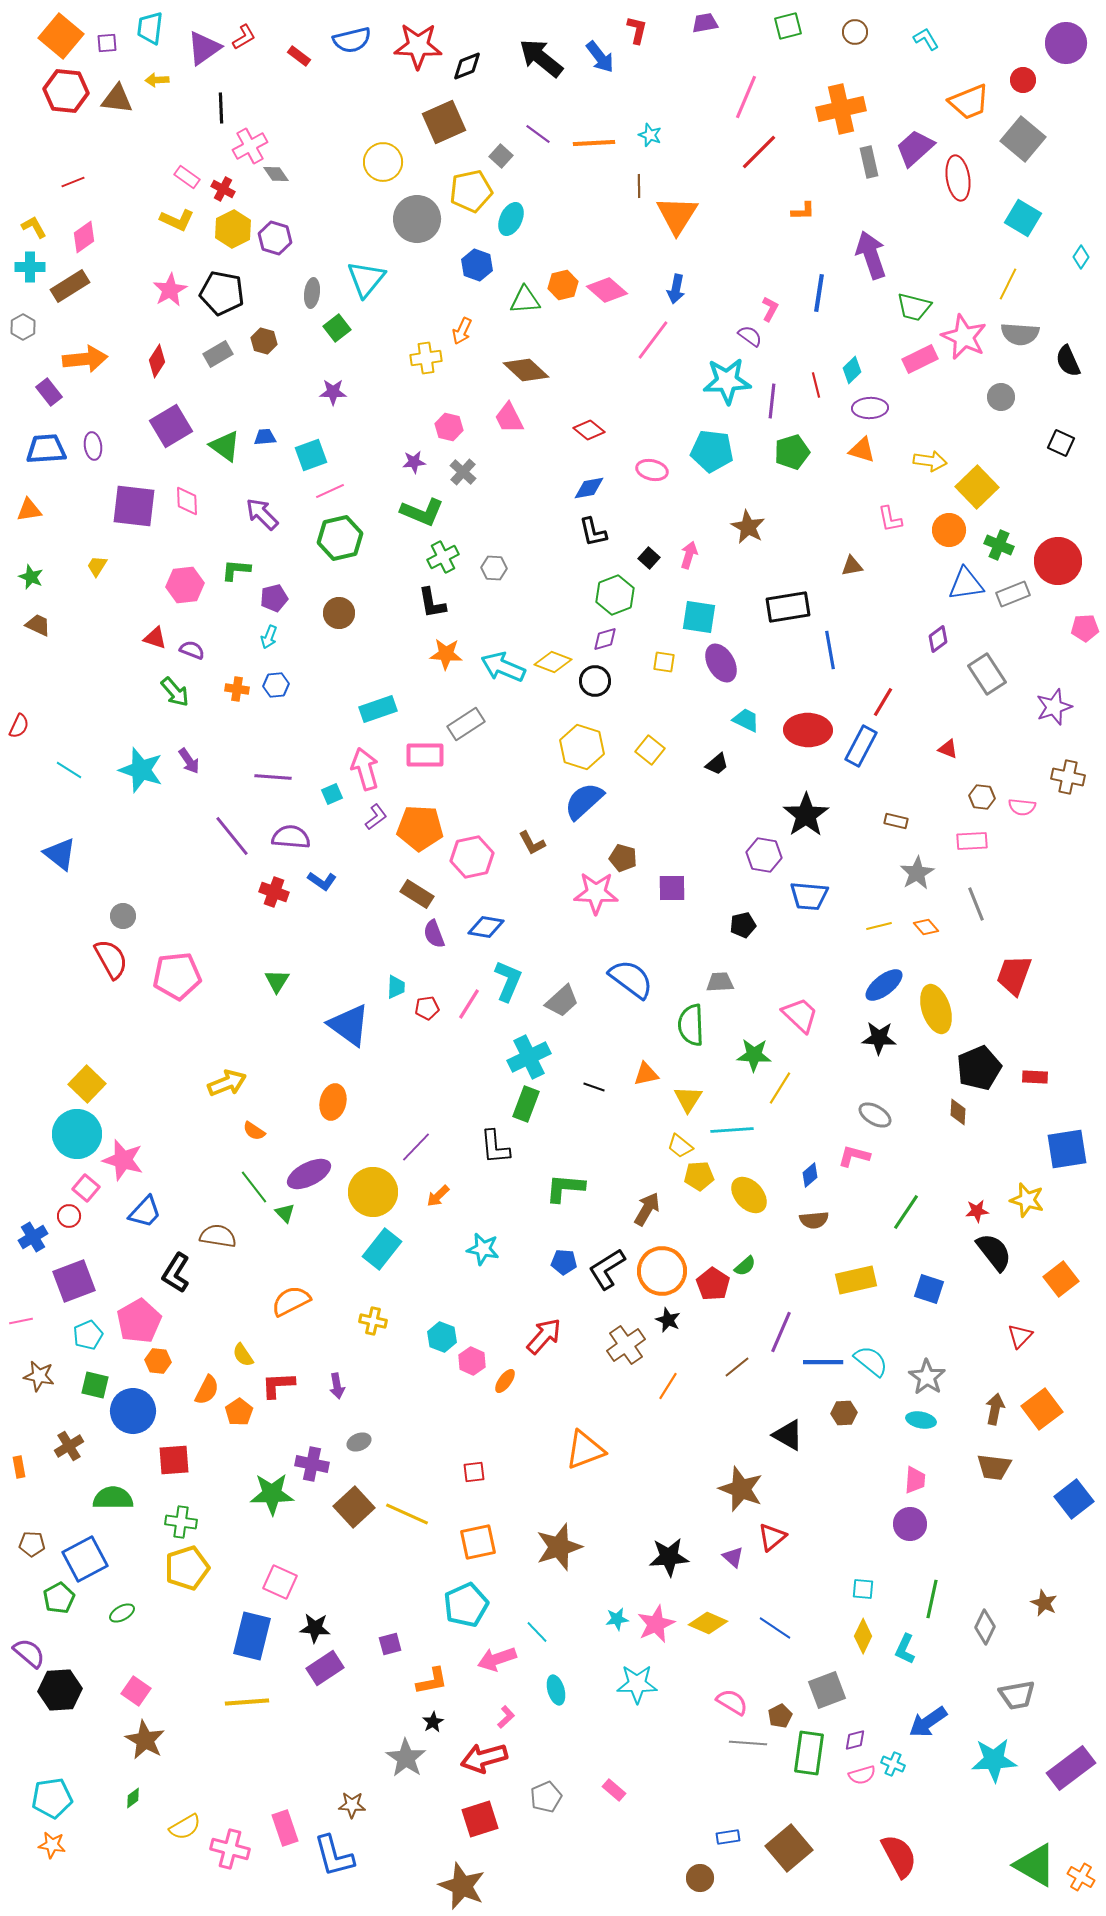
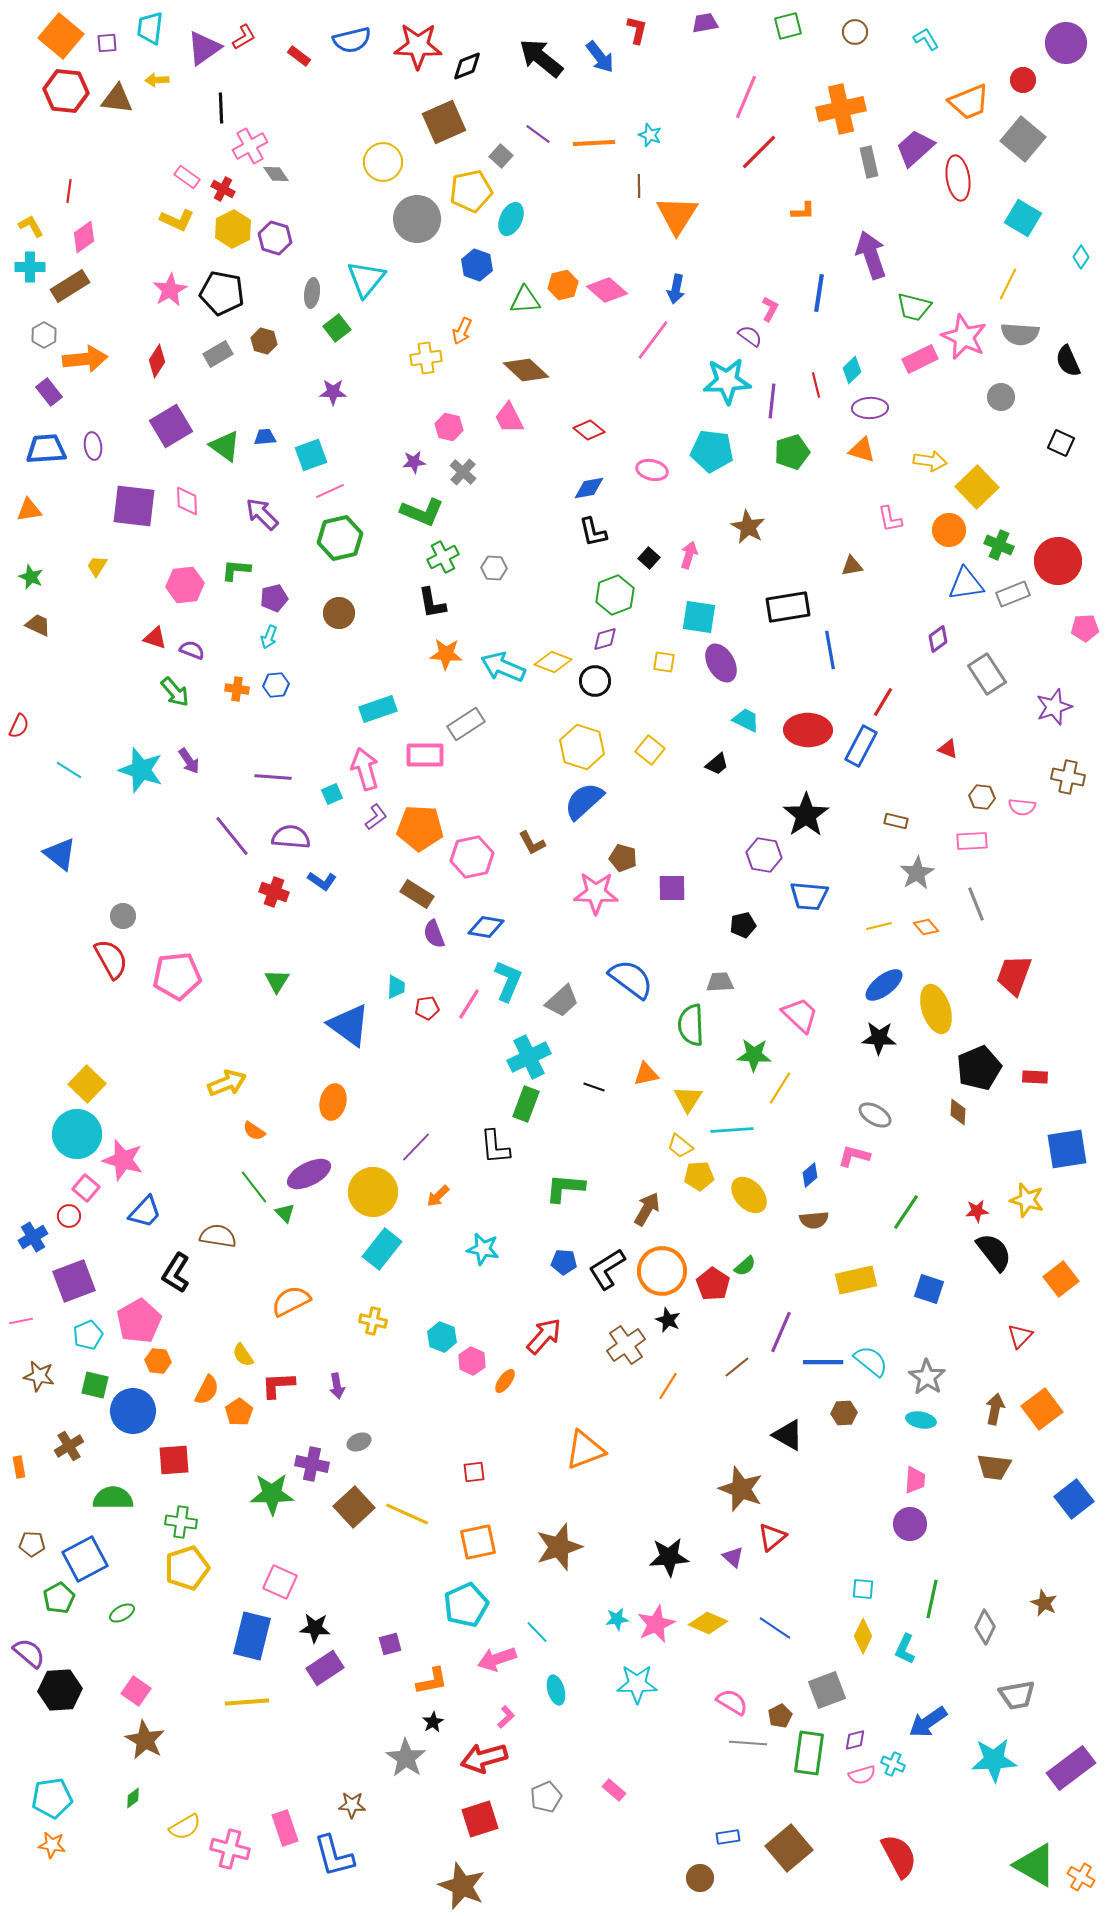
red line at (73, 182): moved 4 px left, 9 px down; rotated 60 degrees counterclockwise
yellow L-shape at (34, 227): moved 3 px left, 1 px up
gray hexagon at (23, 327): moved 21 px right, 8 px down
